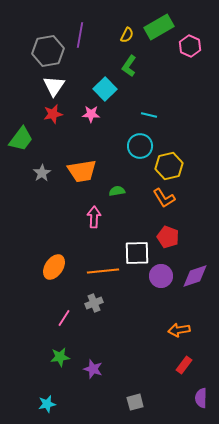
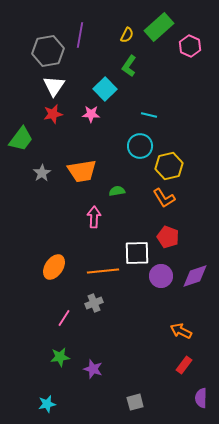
green rectangle: rotated 12 degrees counterclockwise
orange arrow: moved 2 px right, 1 px down; rotated 35 degrees clockwise
